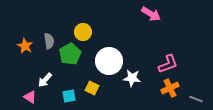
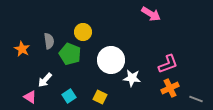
orange star: moved 3 px left, 3 px down
green pentagon: rotated 20 degrees counterclockwise
white circle: moved 2 px right, 1 px up
yellow square: moved 8 px right, 9 px down
cyan square: rotated 24 degrees counterclockwise
